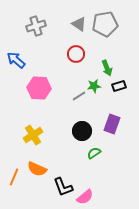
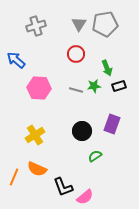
gray triangle: rotated 28 degrees clockwise
gray line: moved 3 px left, 6 px up; rotated 48 degrees clockwise
yellow cross: moved 2 px right
green semicircle: moved 1 px right, 3 px down
